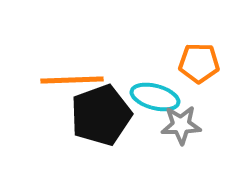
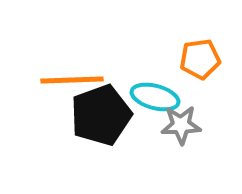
orange pentagon: moved 1 px right, 4 px up; rotated 9 degrees counterclockwise
